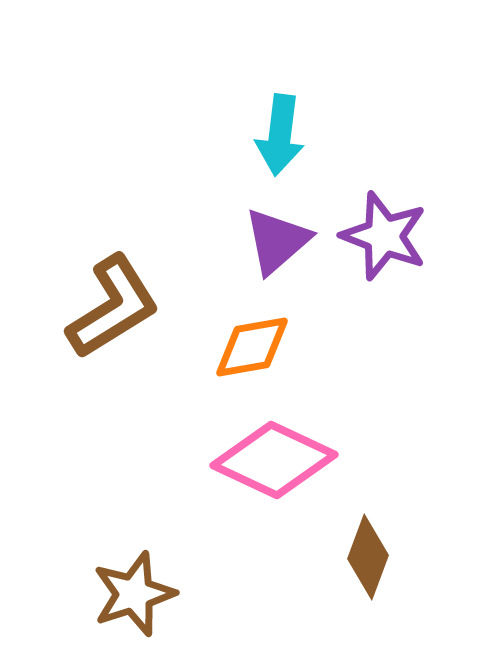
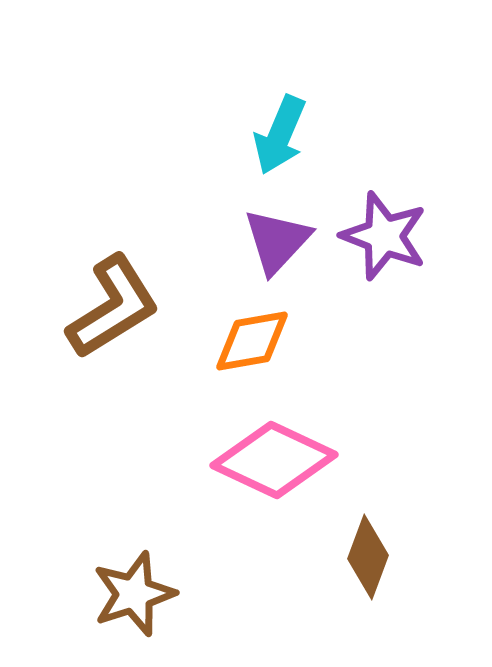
cyan arrow: rotated 16 degrees clockwise
purple triangle: rotated 6 degrees counterclockwise
orange diamond: moved 6 px up
